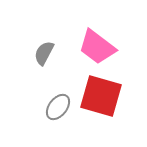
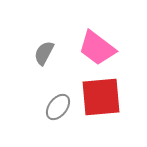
pink trapezoid: moved 1 px down
red square: moved 1 px down; rotated 21 degrees counterclockwise
